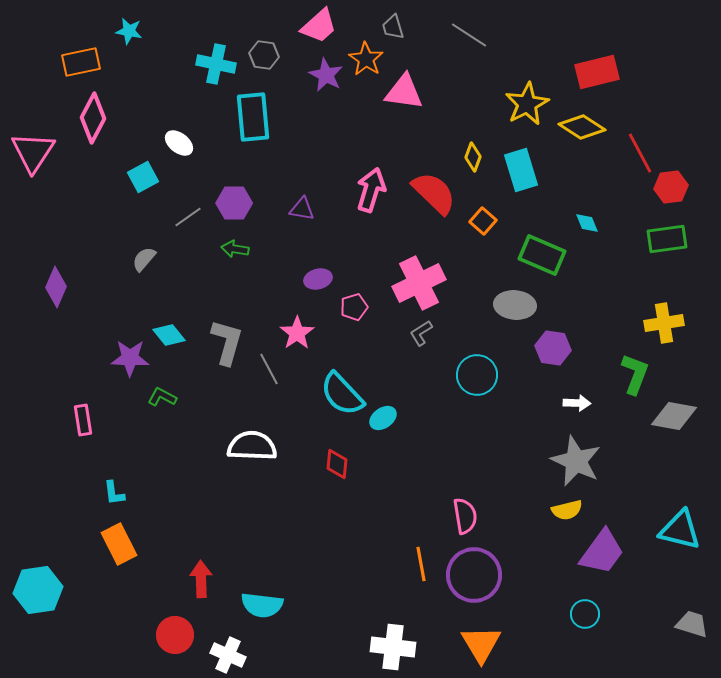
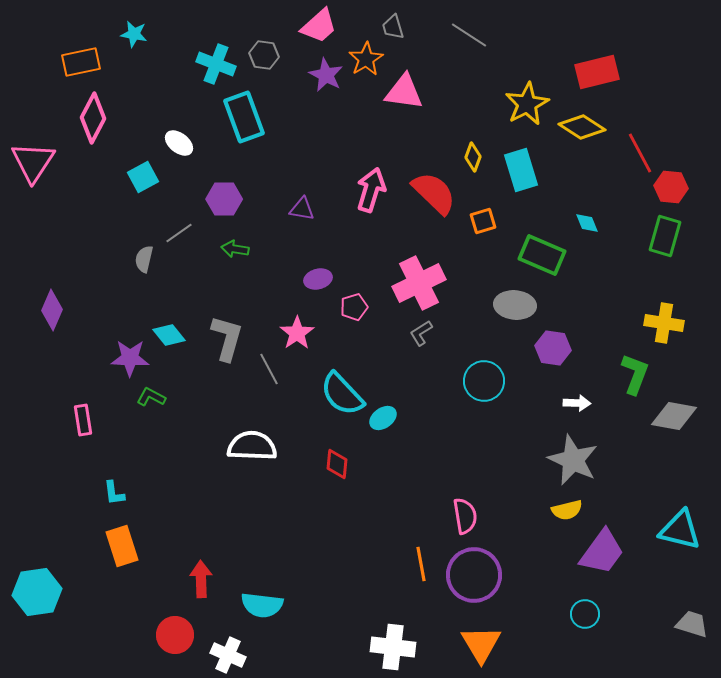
cyan star at (129, 31): moved 5 px right, 3 px down
orange star at (366, 59): rotated 8 degrees clockwise
cyan cross at (216, 64): rotated 9 degrees clockwise
cyan rectangle at (253, 117): moved 9 px left; rotated 15 degrees counterclockwise
pink triangle at (33, 152): moved 10 px down
red hexagon at (671, 187): rotated 12 degrees clockwise
purple hexagon at (234, 203): moved 10 px left, 4 px up
gray line at (188, 217): moved 9 px left, 16 px down
orange square at (483, 221): rotated 32 degrees clockwise
green rectangle at (667, 239): moved 2 px left, 3 px up; rotated 66 degrees counterclockwise
gray semicircle at (144, 259): rotated 28 degrees counterclockwise
purple diamond at (56, 287): moved 4 px left, 23 px down
yellow cross at (664, 323): rotated 18 degrees clockwise
gray L-shape at (227, 342): moved 4 px up
cyan circle at (477, 375): moved 7 px right, 6 px down
green L-shape at (162, 397): moved 11 px left
gray star at (576, 461): moved 3 px left, 1 px up
orange rectangle at (119, 544): moved 3 px right, 2 px down; rotated 9 degrees clockwise
cyan hexagon at (38, 590): moved 1 px left, 2 px down
